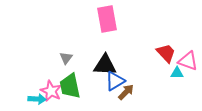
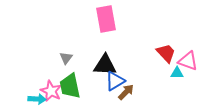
pink rectangle: moved 1 px left
